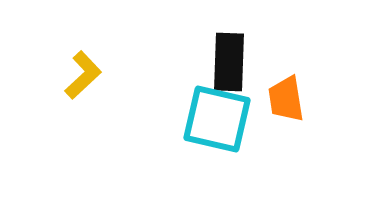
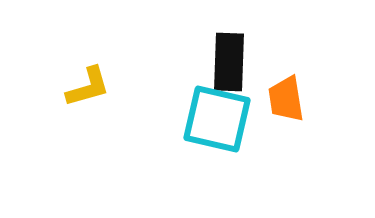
yellow L-shape: moved 5 px right, 12 px down; rotated 27 degrees clockwise
